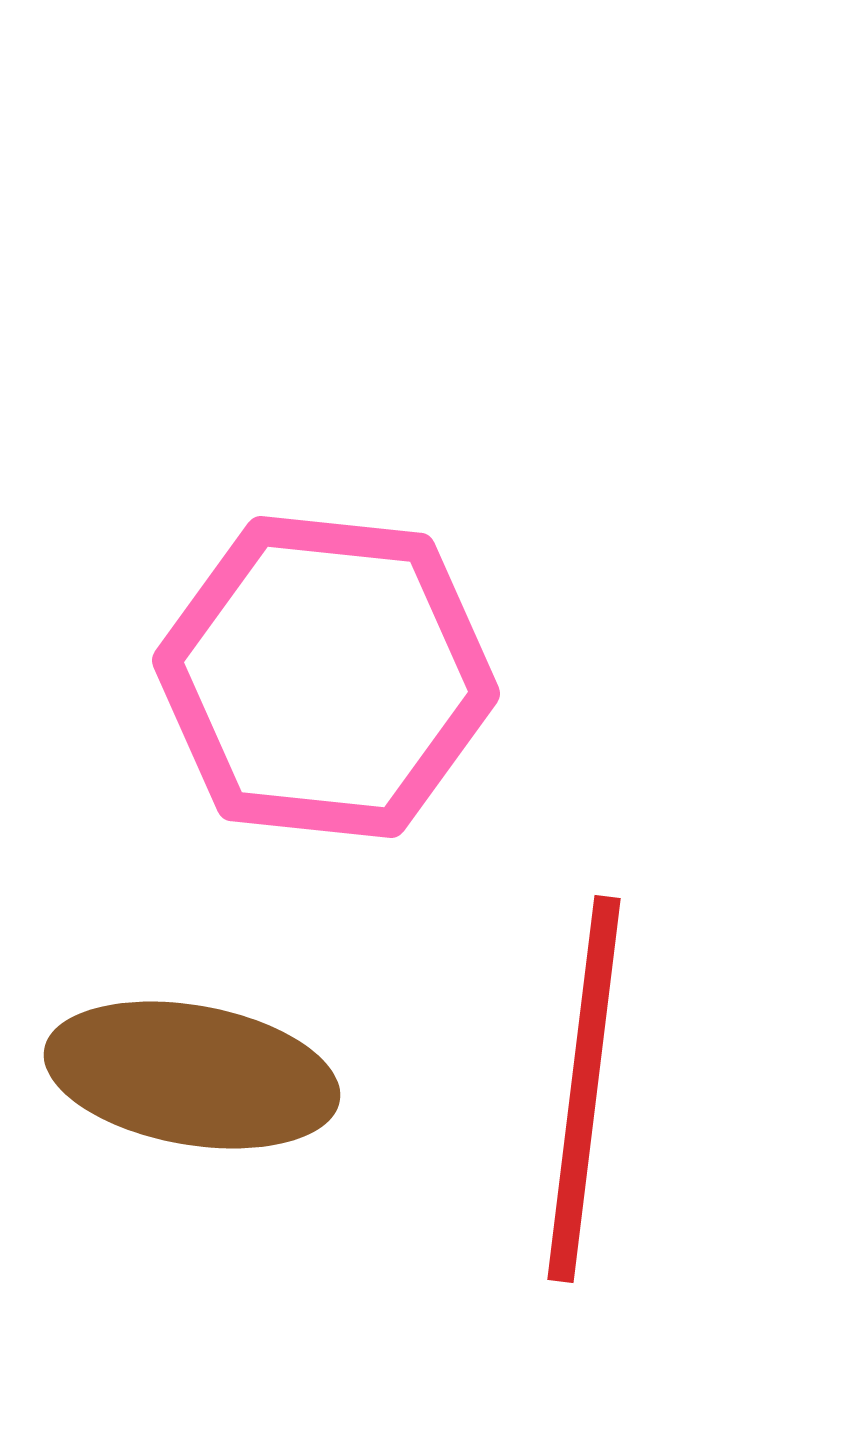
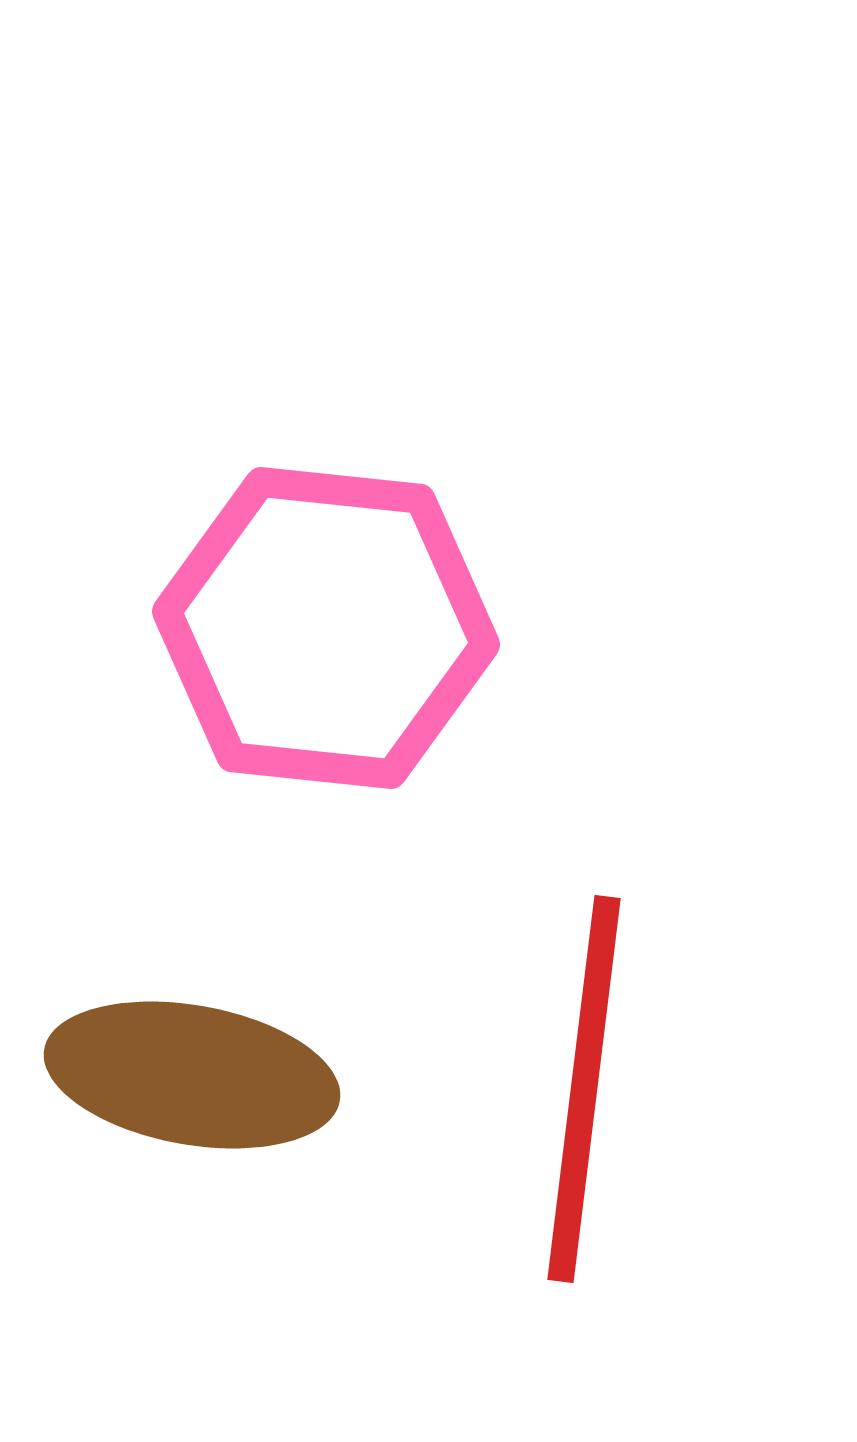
pink hexagon: moved 49 px up
